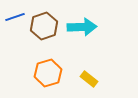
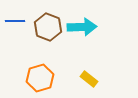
blue line: moved 4 px down; rotated 18 degrees clockwise
brown hexagon: moved 4 px right, 1 px down; rotated 20 degrees counterclockwise
orange hexagon: moved 8 px left, 5 px down
